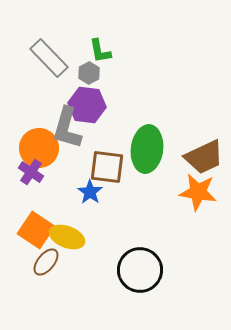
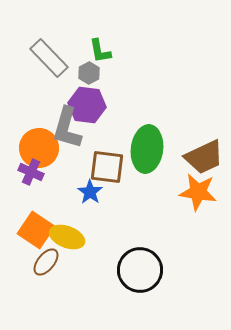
purple cross: rotated 10 degrees counterclockwise
